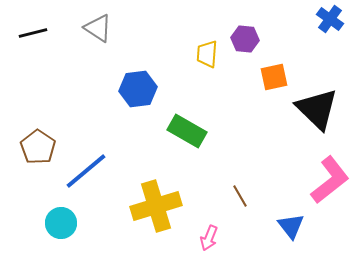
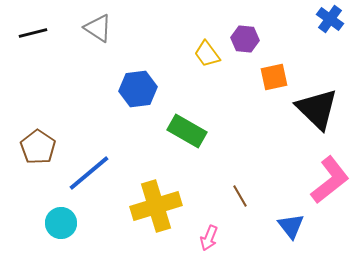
yellow trapezoid: rotated 40 degrees counterclockwise
blue line: moved 3 px right, 2 px down
